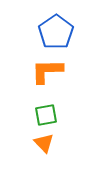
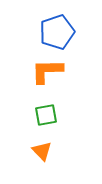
blue pentagon: moved 1 px right; rotated 16 degrees clockwise
orange triangle: moved 2 px left, 8 px down
